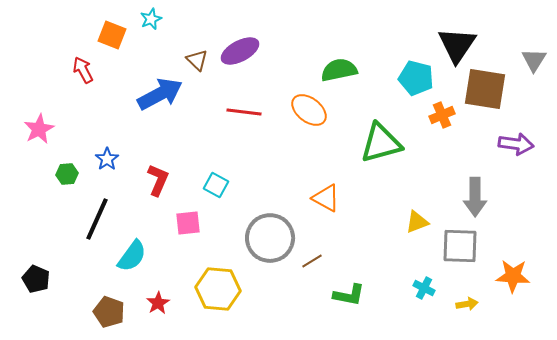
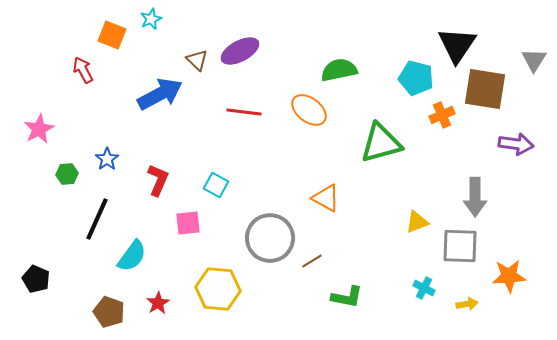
orange star: moved 4 px left; rotated 8 degrees counterclockwise
green L-shape: moved 2 px left, 2 px down
